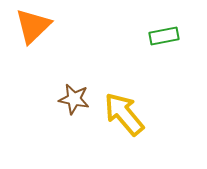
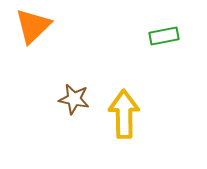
yellow arrow: rotated 39 degrees clockwise
